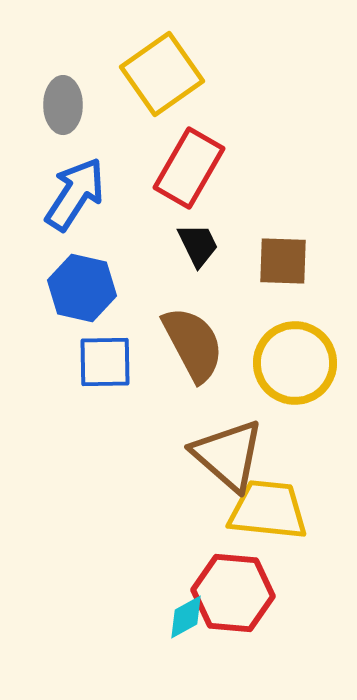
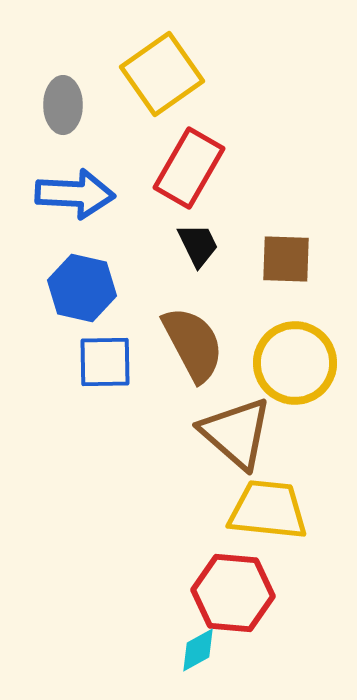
blue arrow: rotated 60 degrees clockwise
brown square: moved 3 px right, 2 px up
brown triangle: moved 8 px right, 22 px up
cyan diamond: moved 12 px right, 33 px down
